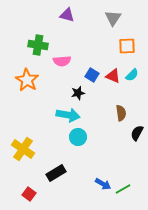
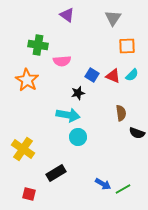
purple triangle: rotated 21 degrees clockwise
black semicircle: rotated 98 degrees counterclockwise
red square: rotated 24 degrees counterclockwise
